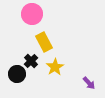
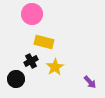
yellow rectangle: rotated 48 degrees counterclockwise
black cross: rotated 16 degrees clockwise
black circle: moved 1 px left, 5 px down
purple arrow: moved 1 px right, 1 px up
